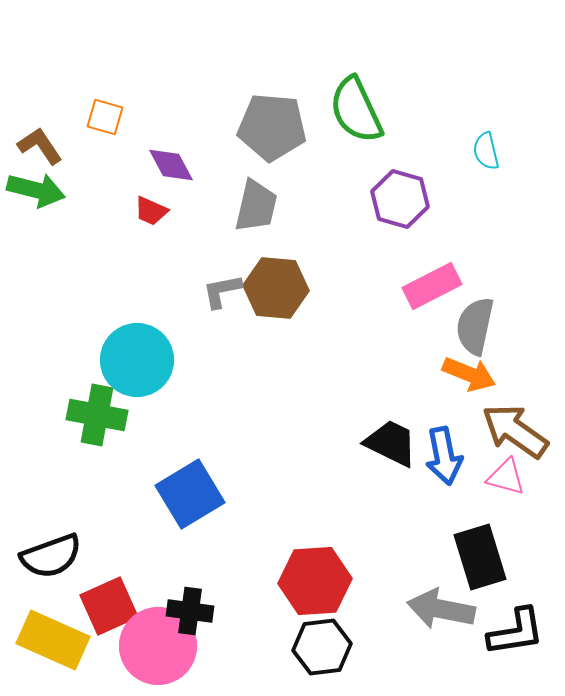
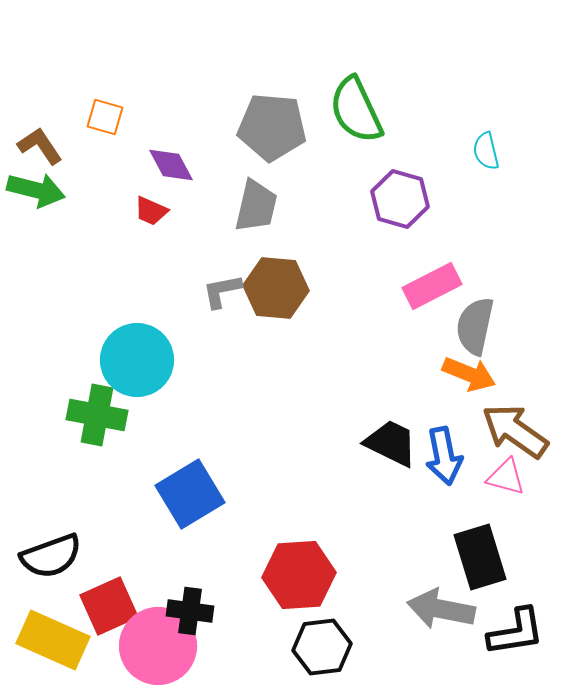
red hexagon: moved 16 px left, 6 px up
